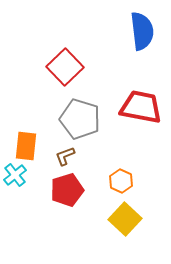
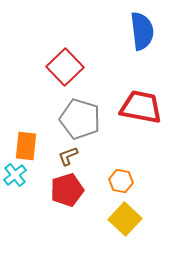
brown L-shape: moved 3 px right
orange hexagon: rotated 15 degrees counterclockwise
